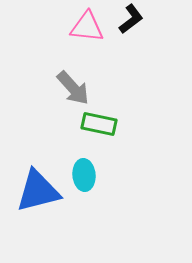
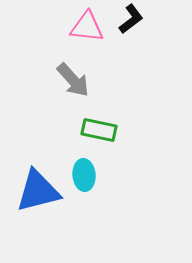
gray arrow: moved 8 px up
green rectangle: moved 6 px down
